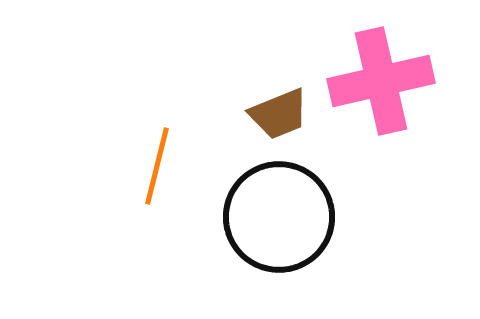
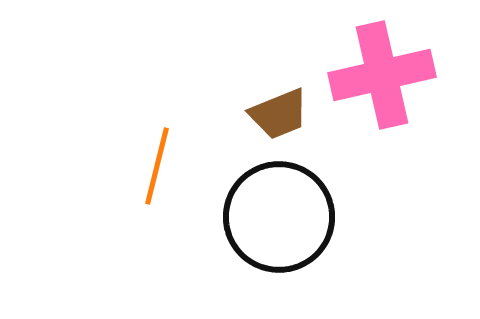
pink cross: moved 1 px right, 6 px up
